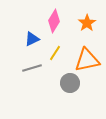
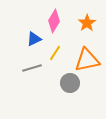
blue triangle: moved 2 px right
